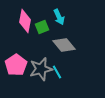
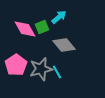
cyan arrow: rotated 105 degrees counterclockwise
pink diamond: moved 8 px down; rotated 40 degrees counterclockwise
